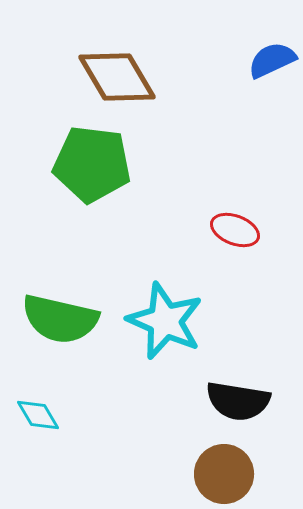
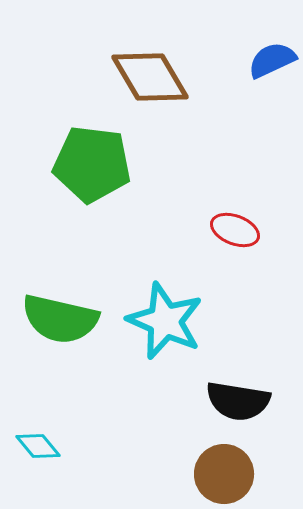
brown diamond: moved 33 px right
cyan diamond: moved 31 px down; rotated 9 degrees counterclockwise
